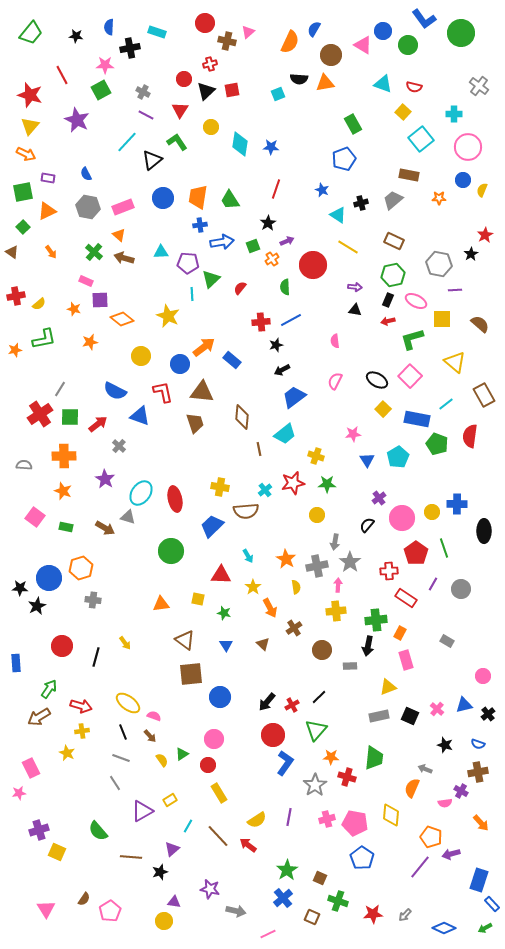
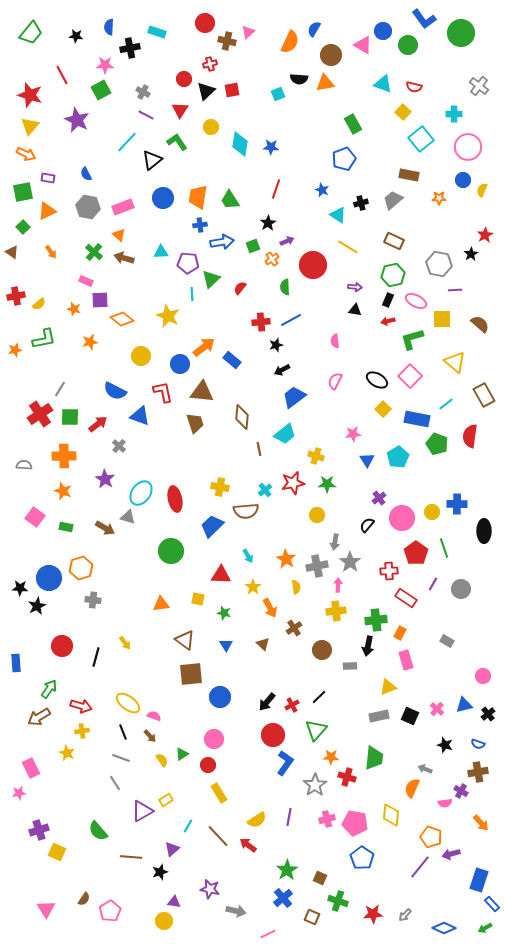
yellow rectangle at (170, 800): moved 4 px left
